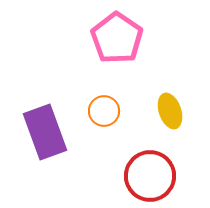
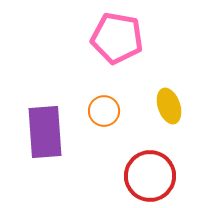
pink pentagon: rotated 24 degrees counterclockwise
yellow ellipse: moved 1 px left, 5 px up
purple rectangle: rotated 16 degrees clockwise
